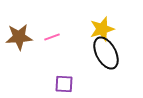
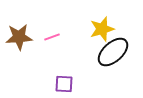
black ellipse: moved 7 px right, 1 px up; rotated 76 degrees clockwise
